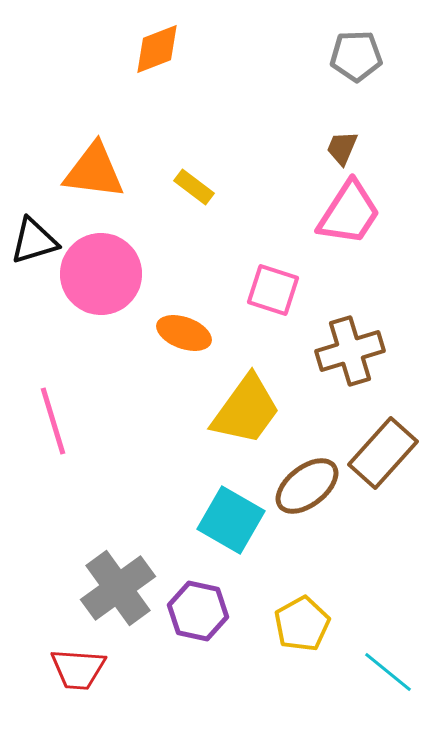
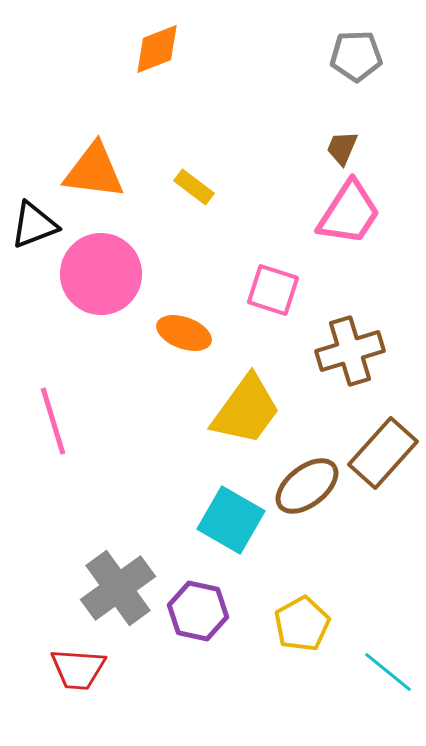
black triangle: moved 16 px up; rotated 4 degrees counterclockwise
